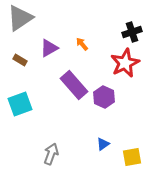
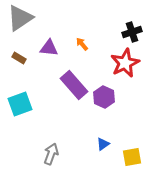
purple triangle: rotated 36 degrees clockwise
brown rectangle: moved 1 px left, 2 px up
